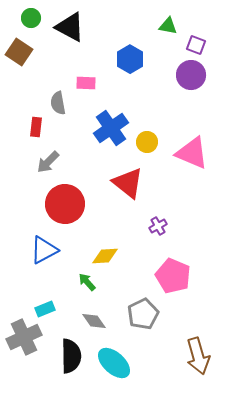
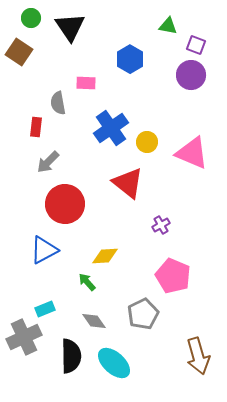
black triangle: rotated 28 degrees clockwise
purple cross: moved 3 px right, 1 px up
